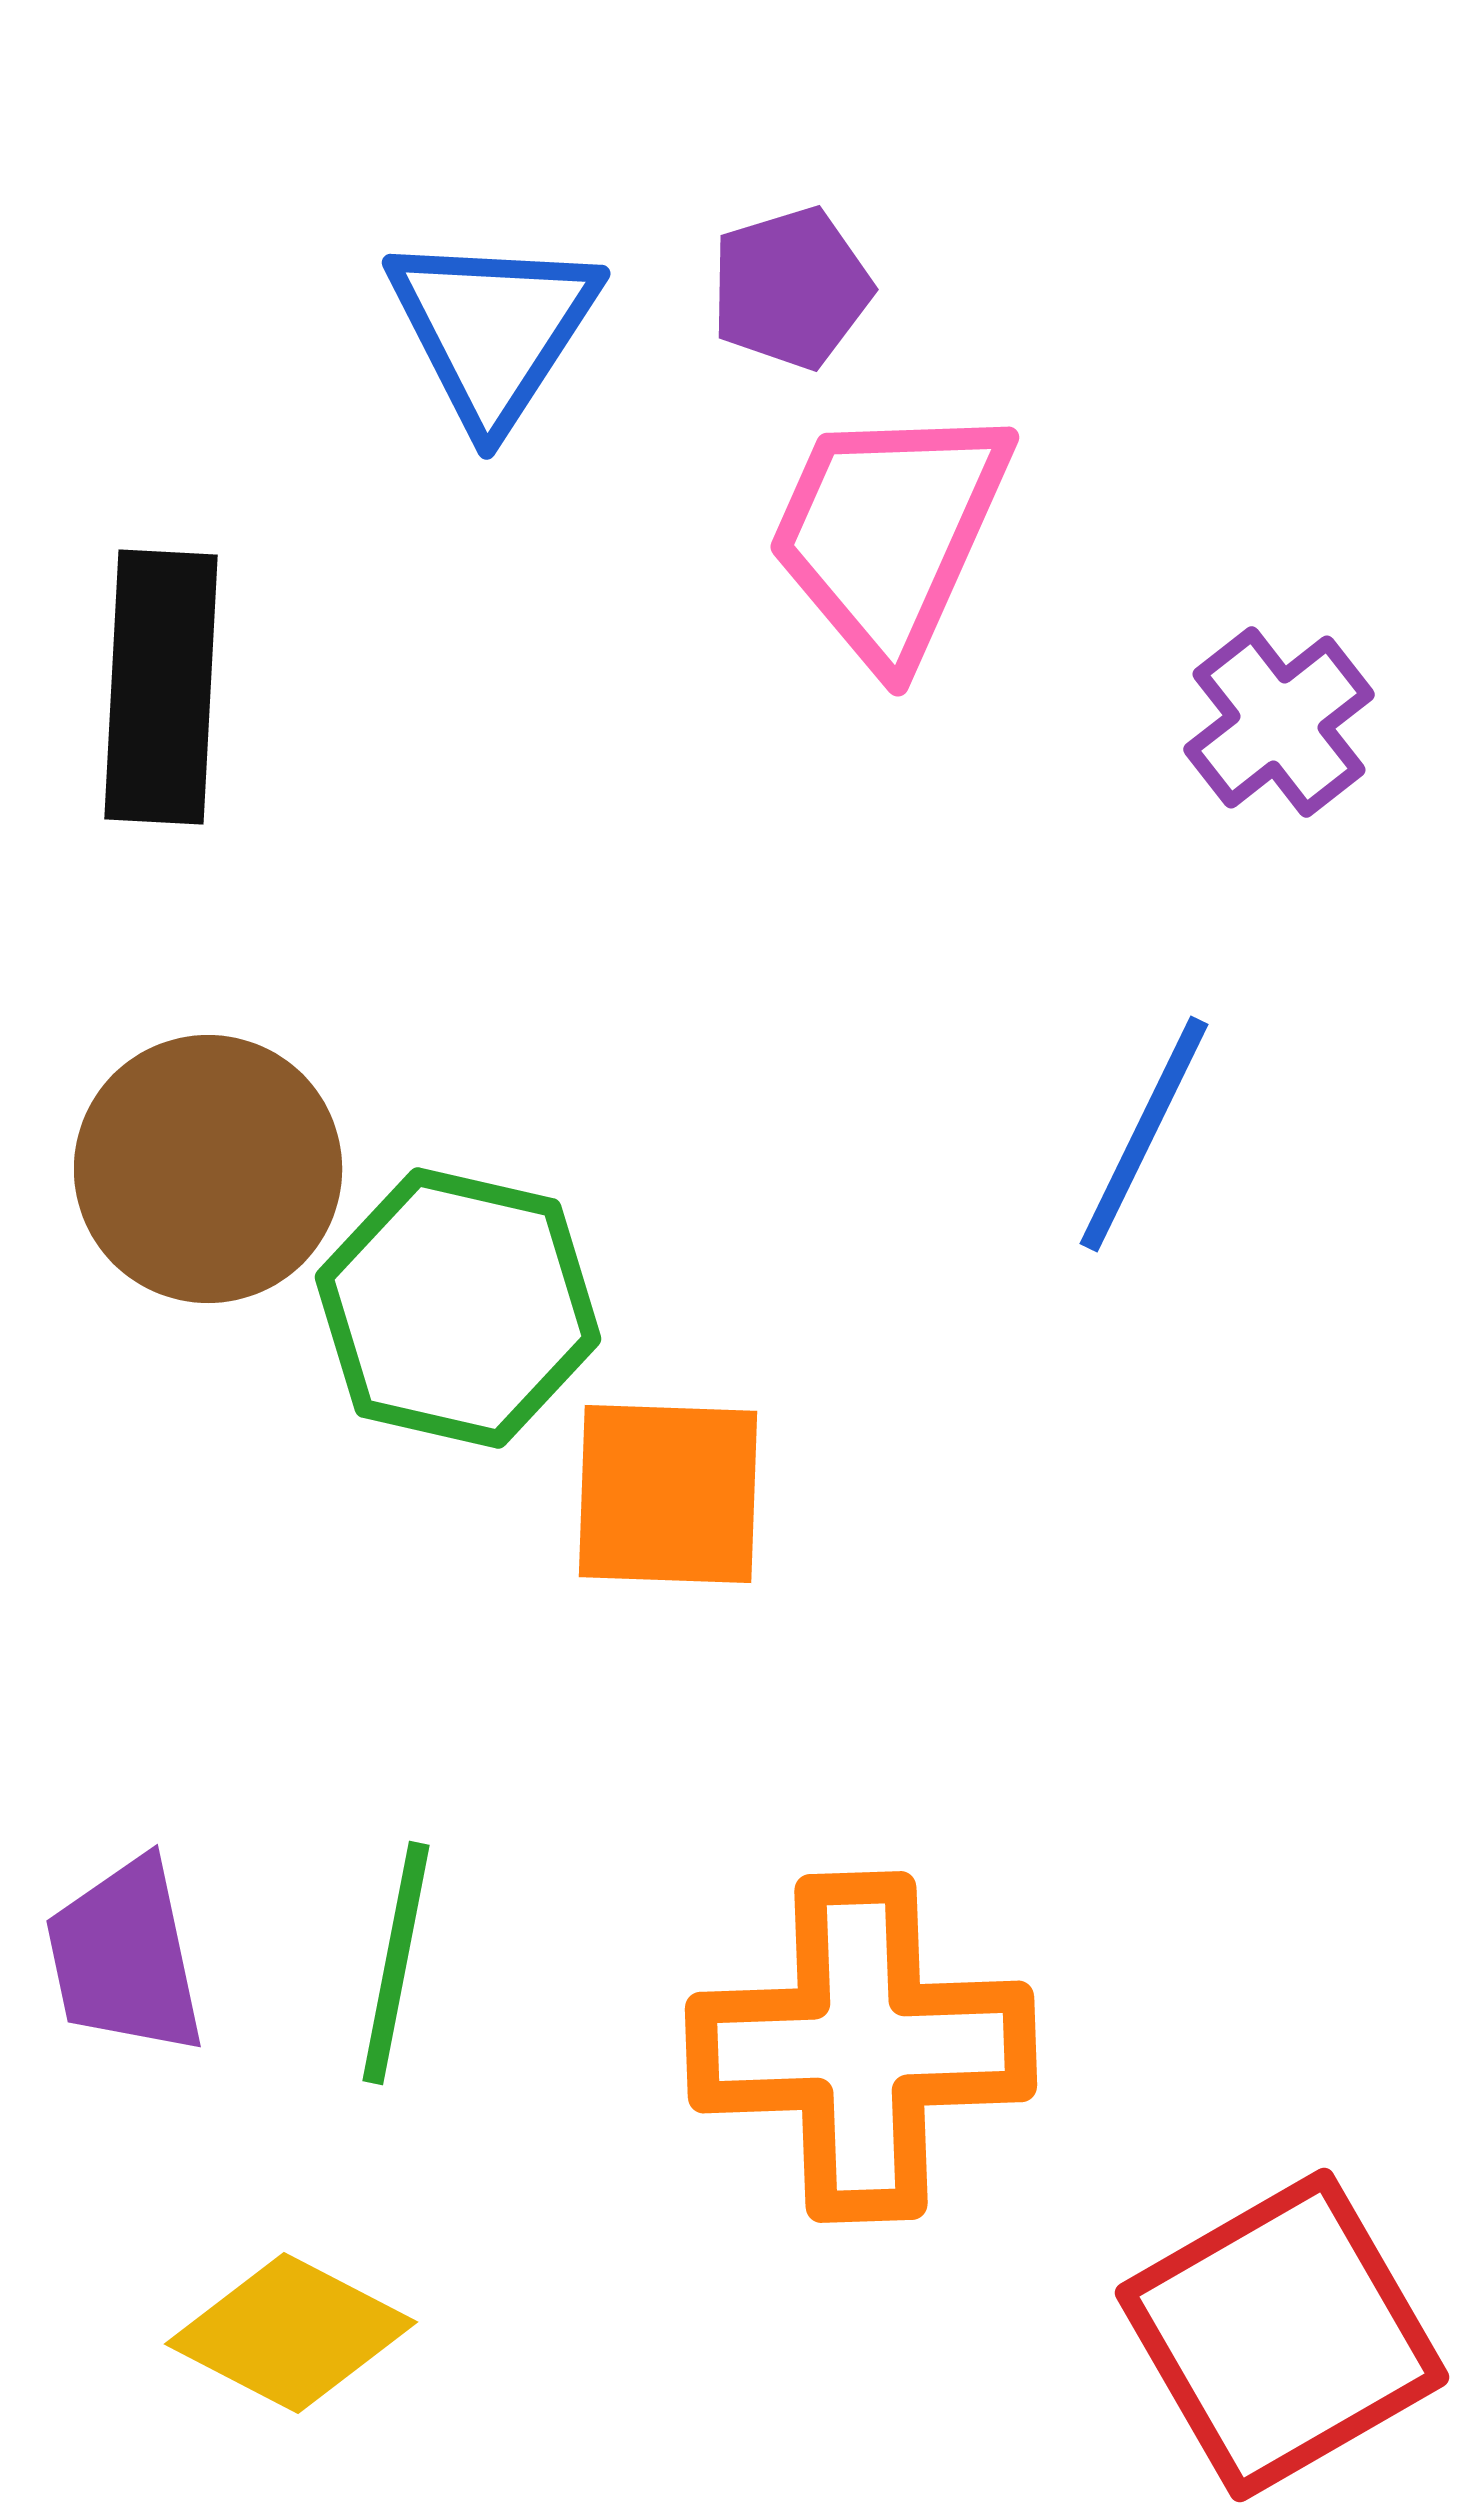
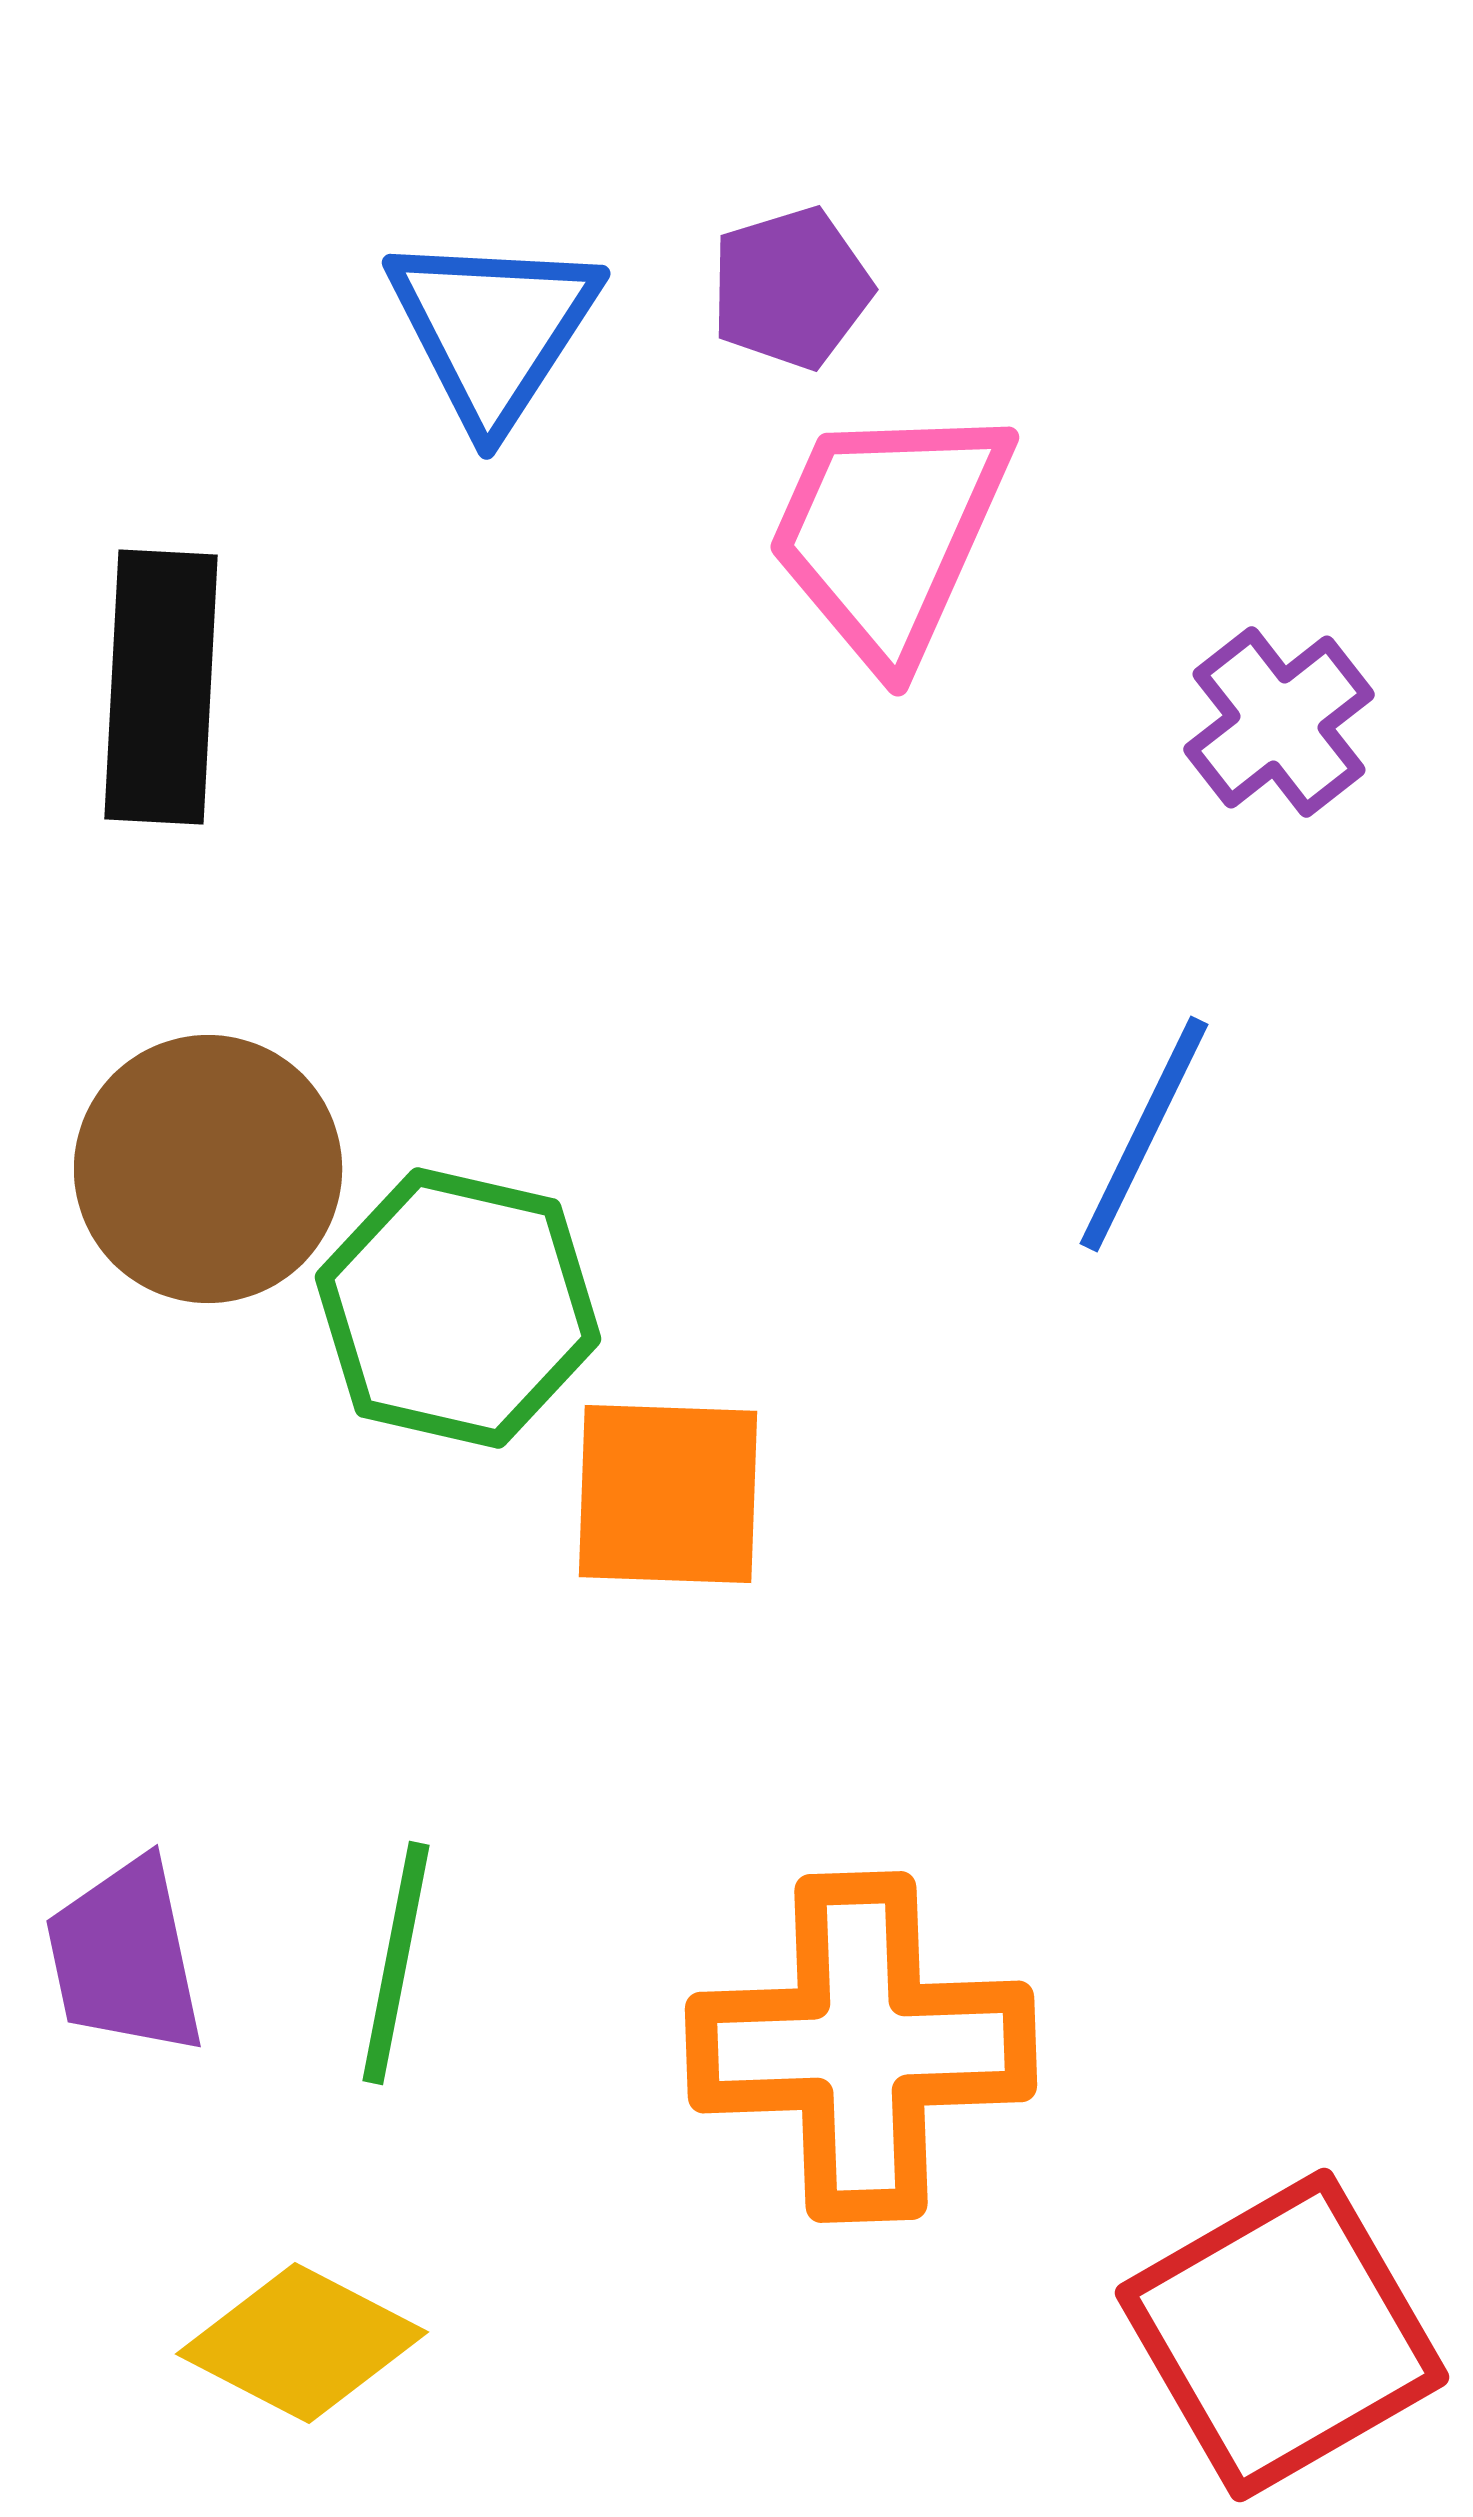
yellow diamond: moved 11 px right, 10 px down
